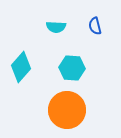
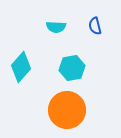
cyan hexagon: rotated 15 degrees counterclockwise
